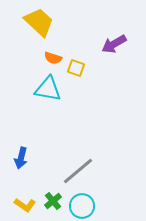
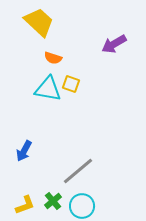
yellow square: moved 5 px left, 16 px down
blue arrow: moved 3 px right, 7 px up; rotated 15 degrees clockwise
yellow L-shape: rotated 55 degrees counterclockwise
